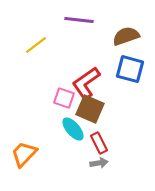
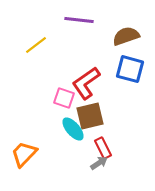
brown square: moved 7 px down; rotated 36 degrees counterclockwise
red rectangle: moved 4 px right, 5 px down
gray arrow: rotated 24 degrees counterclockwise
